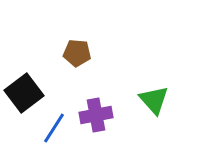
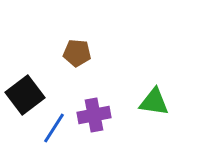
black square: moved 1 px right, 2 px down
green triangle: moved 2 px down; rotated 40 degrees counterclockwise
purple cross: moved 2 px left
